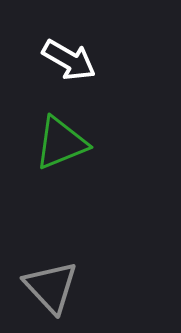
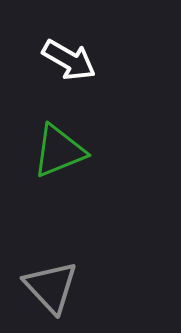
green triangle: moved 2 px left, 8 px down
